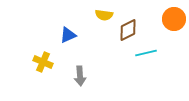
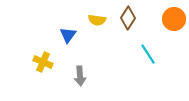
yellow semicircle: moved 7 px left, 5 px down
brown diamond: moved 12 px up; rotated 30 degrees counterclockwise
blue triangle: rotated 30 degrees counterclockwise
cyan line: moved 2 px right, 1 px down; rotated 70 degrees clockwise
